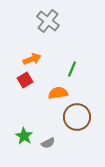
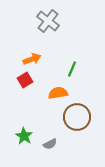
gray semicircle: moved 2 px right, 1 px down
